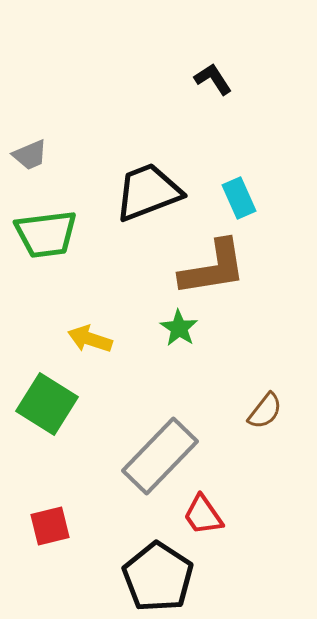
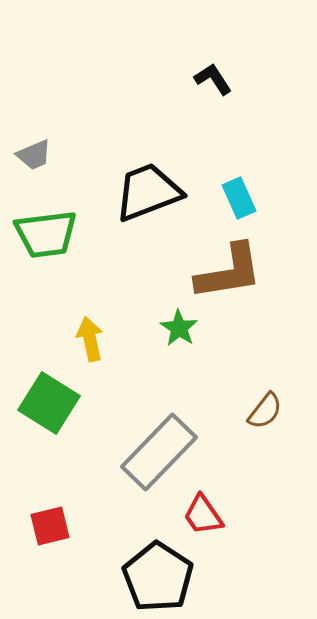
gray trapezoid: moved 4 px right
brown L-shape: moved 16 px right, 4 px down
yellow arrow: rotated 60 degrees clockwise
green square: moved 2 px right, 1 px up
gray rectangle: moved 1 px left, 4 px up
